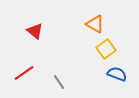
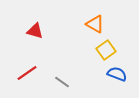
red triangle: rotated 24 degrees counterclockwise
yellow square: moved 1 px down
red line: moved 3 px right
gray line: moved 3 px right; rotated 21 degrees counterclockwise
